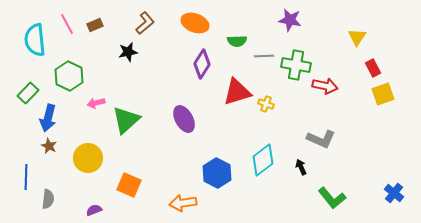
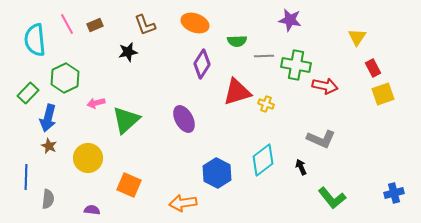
brown L-shape: moved 2 px down; rotated 110 degrees clockwise
green hexagon: moved 4 px left, 2 px down; rotated 8 degrees clockwise
blue cross: rotated 36 degrees clockwise
purple semicircle: moved 2 px left; rotated 28 degrees clockwise
